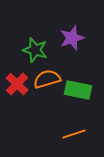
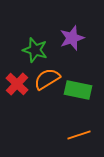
orange semicircle: rotated 16 degrees counterclockwise
orange line: moved 5 px right, 1 px down
